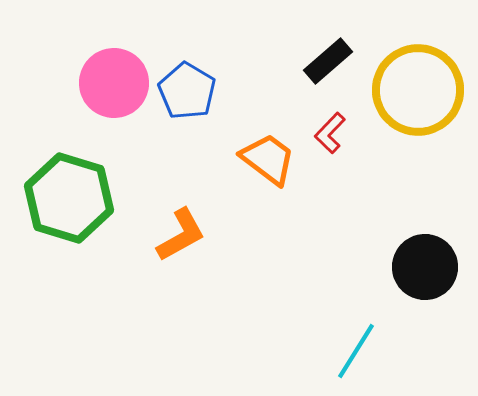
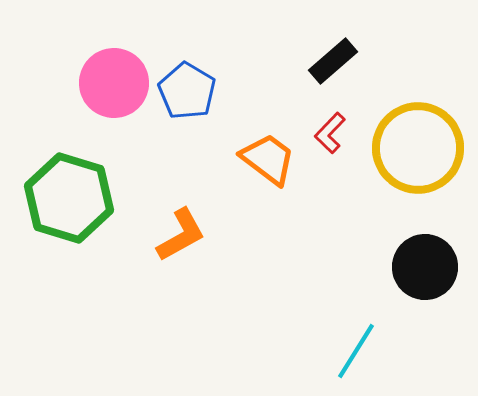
black rectangle: moved 5 px right
yellow circle: moved 58 px down
